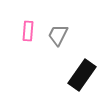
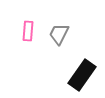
gray trapezoid: moved 1 px right, 1 px up
